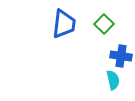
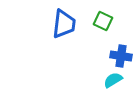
green square: moved 1 px left, 3 px up; rotated 18 degrees counterclockwise
cyan semicircle: rotated 108 degrees counterclockwise
